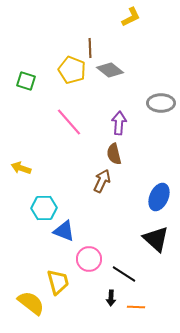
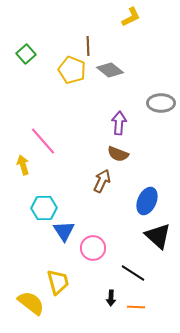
brown line: moved 2 px left, 2 px up
green square: moved 27 px up; rotated 30 degrees clockwise
pink line: moved 26 px left, 19 px down
brown semicircle: moved 4 px right; rotated 55 degrees counterclockwise
yellow arrow: moved 2 px right, 3 px up; rotated 54 degrees clockwise
blue ellipse: moved 12 px left, 4 px down
blue triangle: rotated 35 degrees clockwise
black triangle: moved 2 px right, 3 px up
pink circle: moved 4 px right, 11 px up
black line: moved 9 px right, 1 px up
